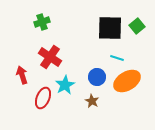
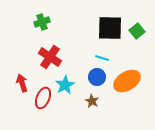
green square: moved 5 px down
cyan line: moved 15 px left
red arrow: moved 8 px down
